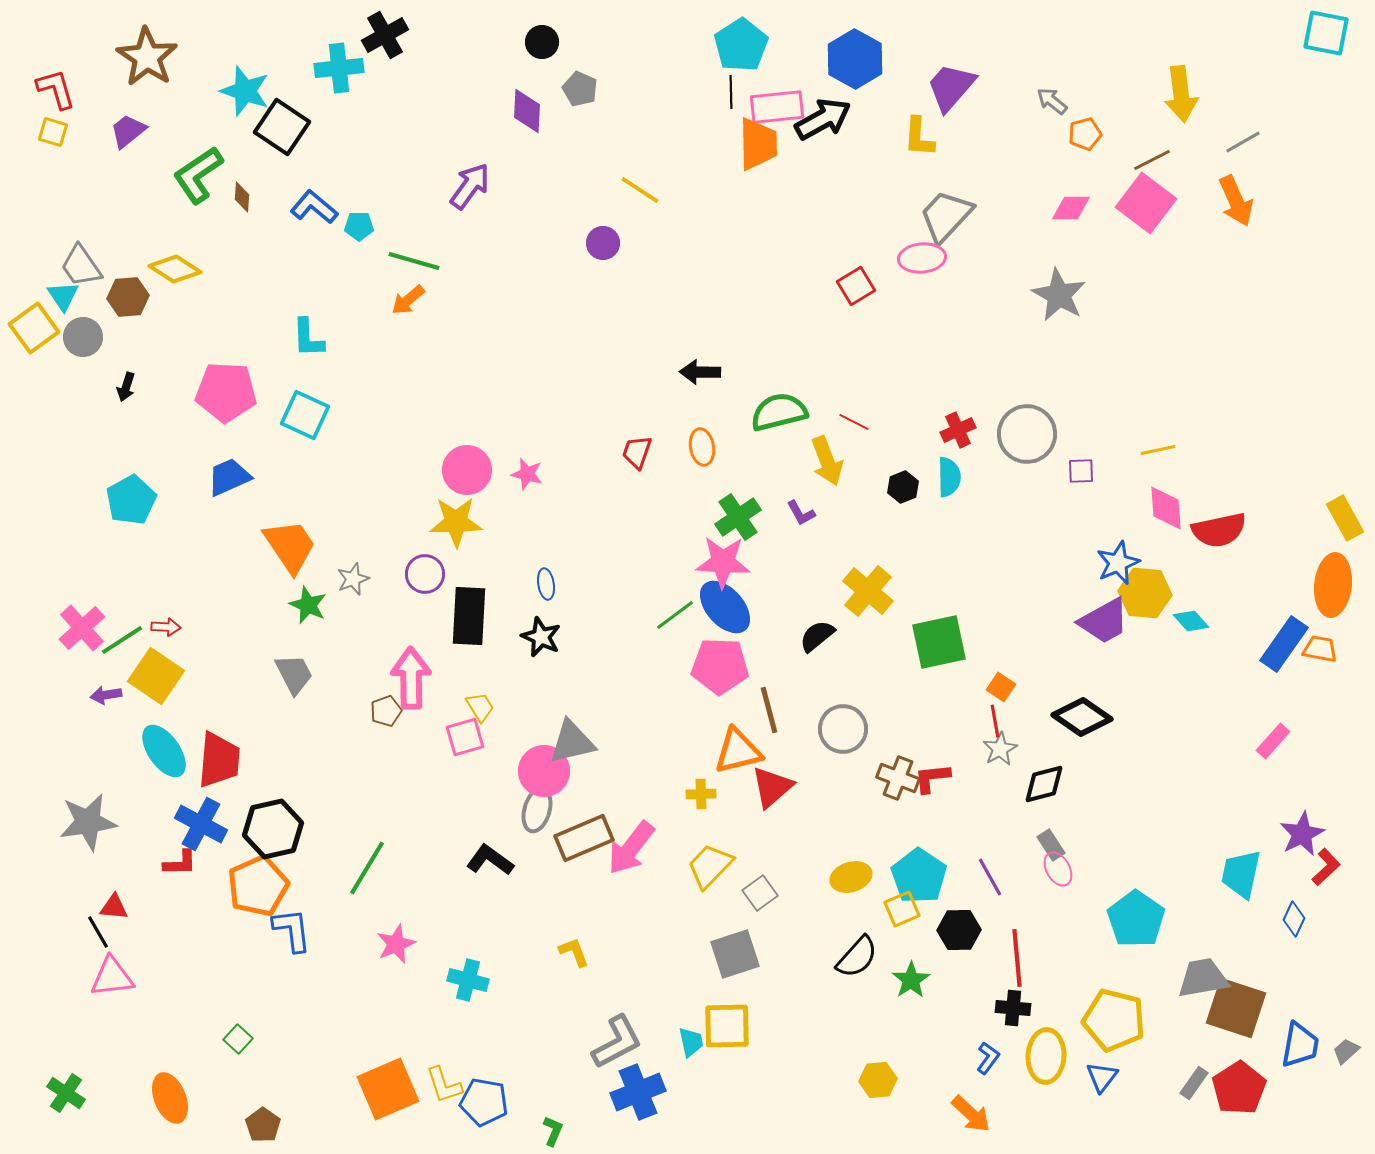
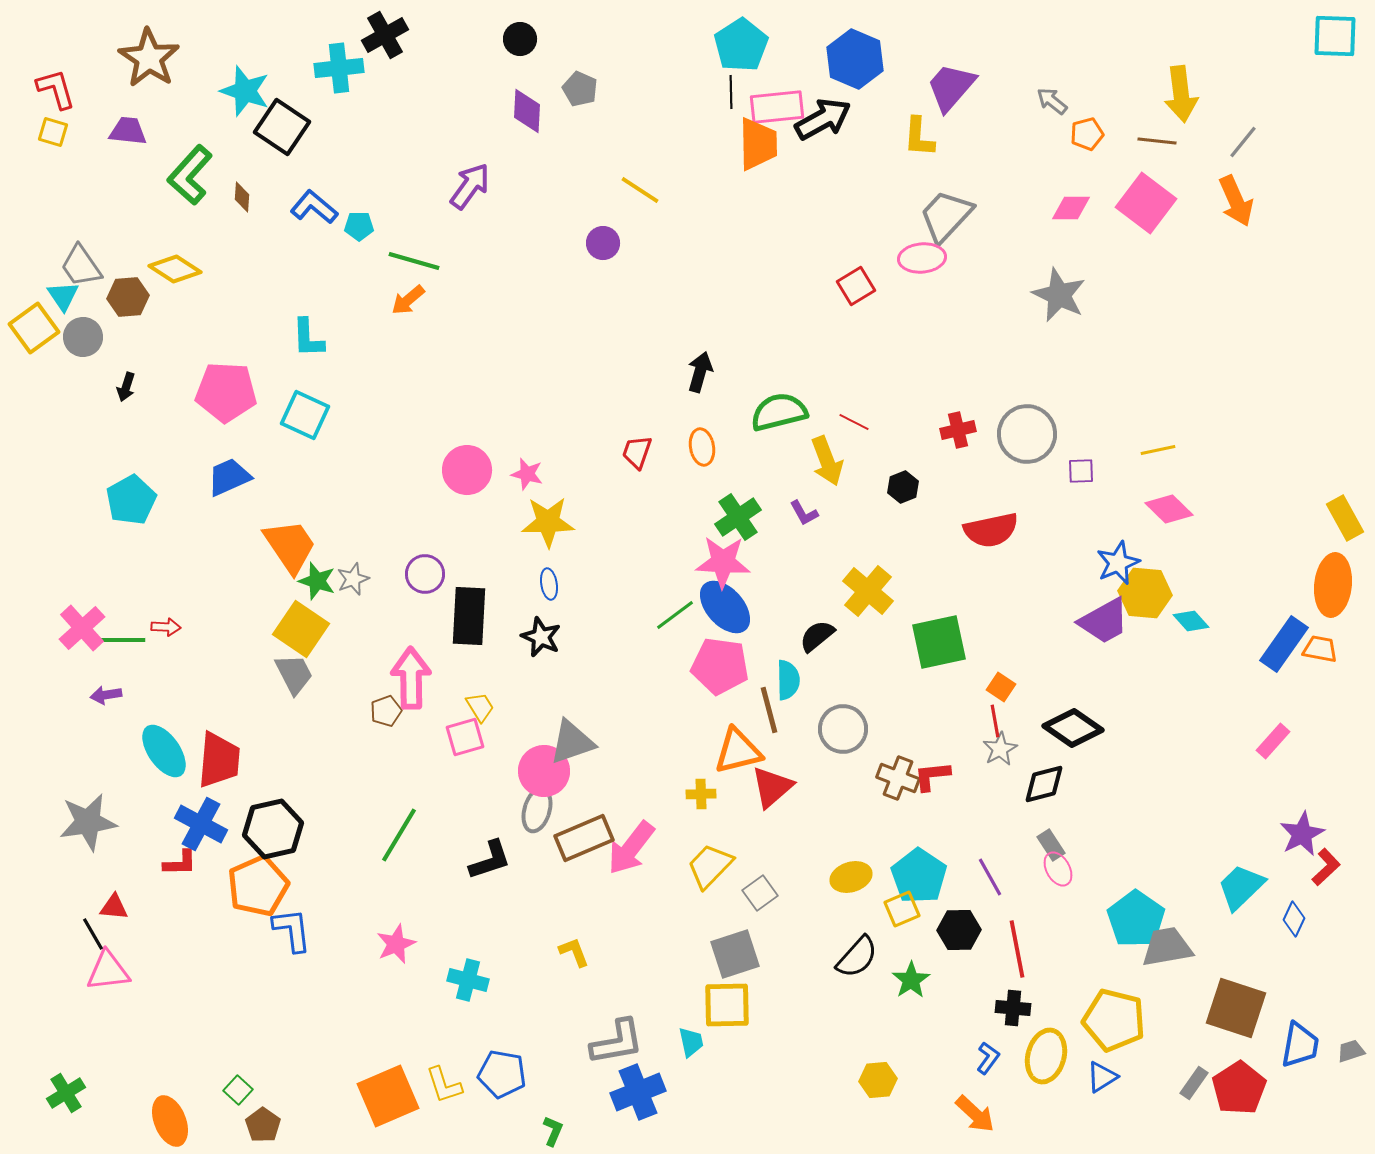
cyan square at (1326, 33): moved 9 px right, 3 px down; rotated 9 degrees counterclockwise
black circle at (542, 42): moved 22 px left, 3 px up
brown star at (147, 57): moved 2 px right, 1 px down
blue hexagon at (855, 59): rotated 6 degrees counterclockwise
purple trapezoid at (128, 131): rotated 45 degrees clockwise
orange pentagon at (1085, 134): moved 2 px right
gray line at (1243, 142): rotated 21 degrees counterclockwise
brown line at (1152, 160): moved 5 px right, 19 px up; rotated 33 degrees clockwise
green L-shape at (198, 175): moved 8 px left; rotated 14 degrees counterclockwise
gray star at (1059, 295): rotated 4 degrees counterclockwise
black arrow at (700, 372): rotated 105 degrees clockwise
red cross at (958, 430): rotated 12 degrees clockwise
cyan semicircle at (949, 477): moved 161 px left, 203 px down
pink diamond at (1166, 508): moved 3 px right, 1 px down; rotated 42 degrees counterclockwise
purple L-shape at (801, 513): moved 3 px right
yellow star at (456, 522): moved 92 px right
red semicircle at (1219, 530): moved 228 px left
blue ellipse at (546, 584): moved 3 px right
green star at (308, 605): moved 9 px right, 24 px up; rotated 6 degrees counterclockwise
green line at (122, 640): rotated 33 degrees clockwise
pink pentagon at (720, 666): rotated 6 degrees clockwise
yellow square at (156, 676): moved 145 px right, 47 px up
black diamond at (1082, 717): moved 9 px left, 11 px down
gray triangle at (572, 742): rotated 6 degrees counterclockwise
red L-shape at (932, 778): moved 2 px up
black L-shape at (490, 860): rotated 126 degrees clockwise
green line at (367, 868): moved 32 px right, 33 px up
cyan trapezoid at (1241, 874): moved 13 px down; rotated 34 degrees clockwise
black line at (98, 932): moved 5 px left, 2 px down
red line at (1017, 958): moved 9 px up; rotated 6 degrees counterclockwise
pink triangle at (112, 977): moved 4 px left, 6 px up
gray trapezoid at (1203, 978): moved 36 px left, 31 px up
yellow square at (727, 1026): moved 21 px up
green square at (238, 1039): moved 51 px down
gray L-shape at (617, 1042): rotated 18 degrees clockwise
gray trapezoid at (1346, 1051): moved 5 px right; rotated 24 degrees clockwise
yellow ellipse at (1046, 1056): rotated 12 degrees clockwise
blue triangle at (1102, 1077): rotated 20 degrees clockwise
orange square at (388, 1089): moved 7 px down
green cross at (66, 1093): rotated 24 degrees clockwise
orange ellipse at (170, 1098): moved 23 px down
blue pentagon at (484, 1102): moved 18 px right, 28 px up
orange arrow at (971, 1114): moved 4 px right
